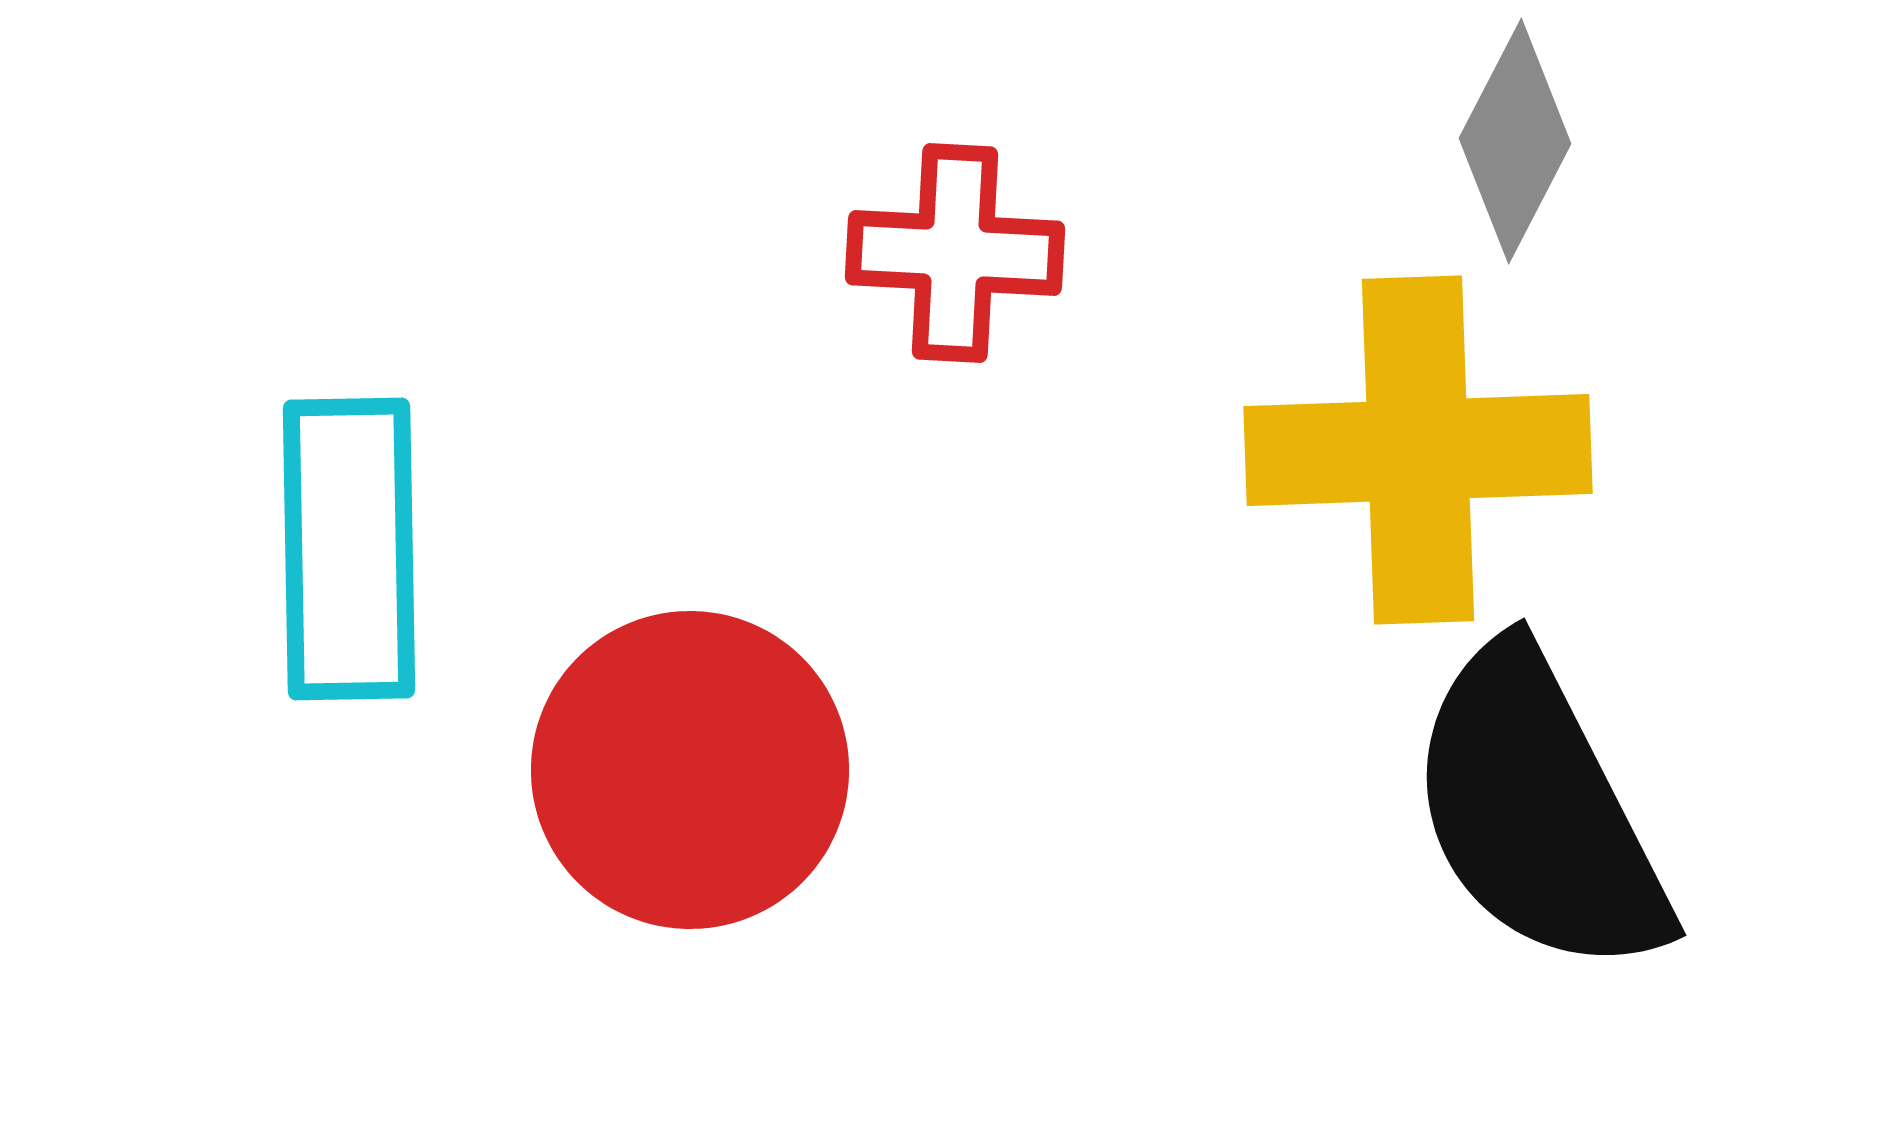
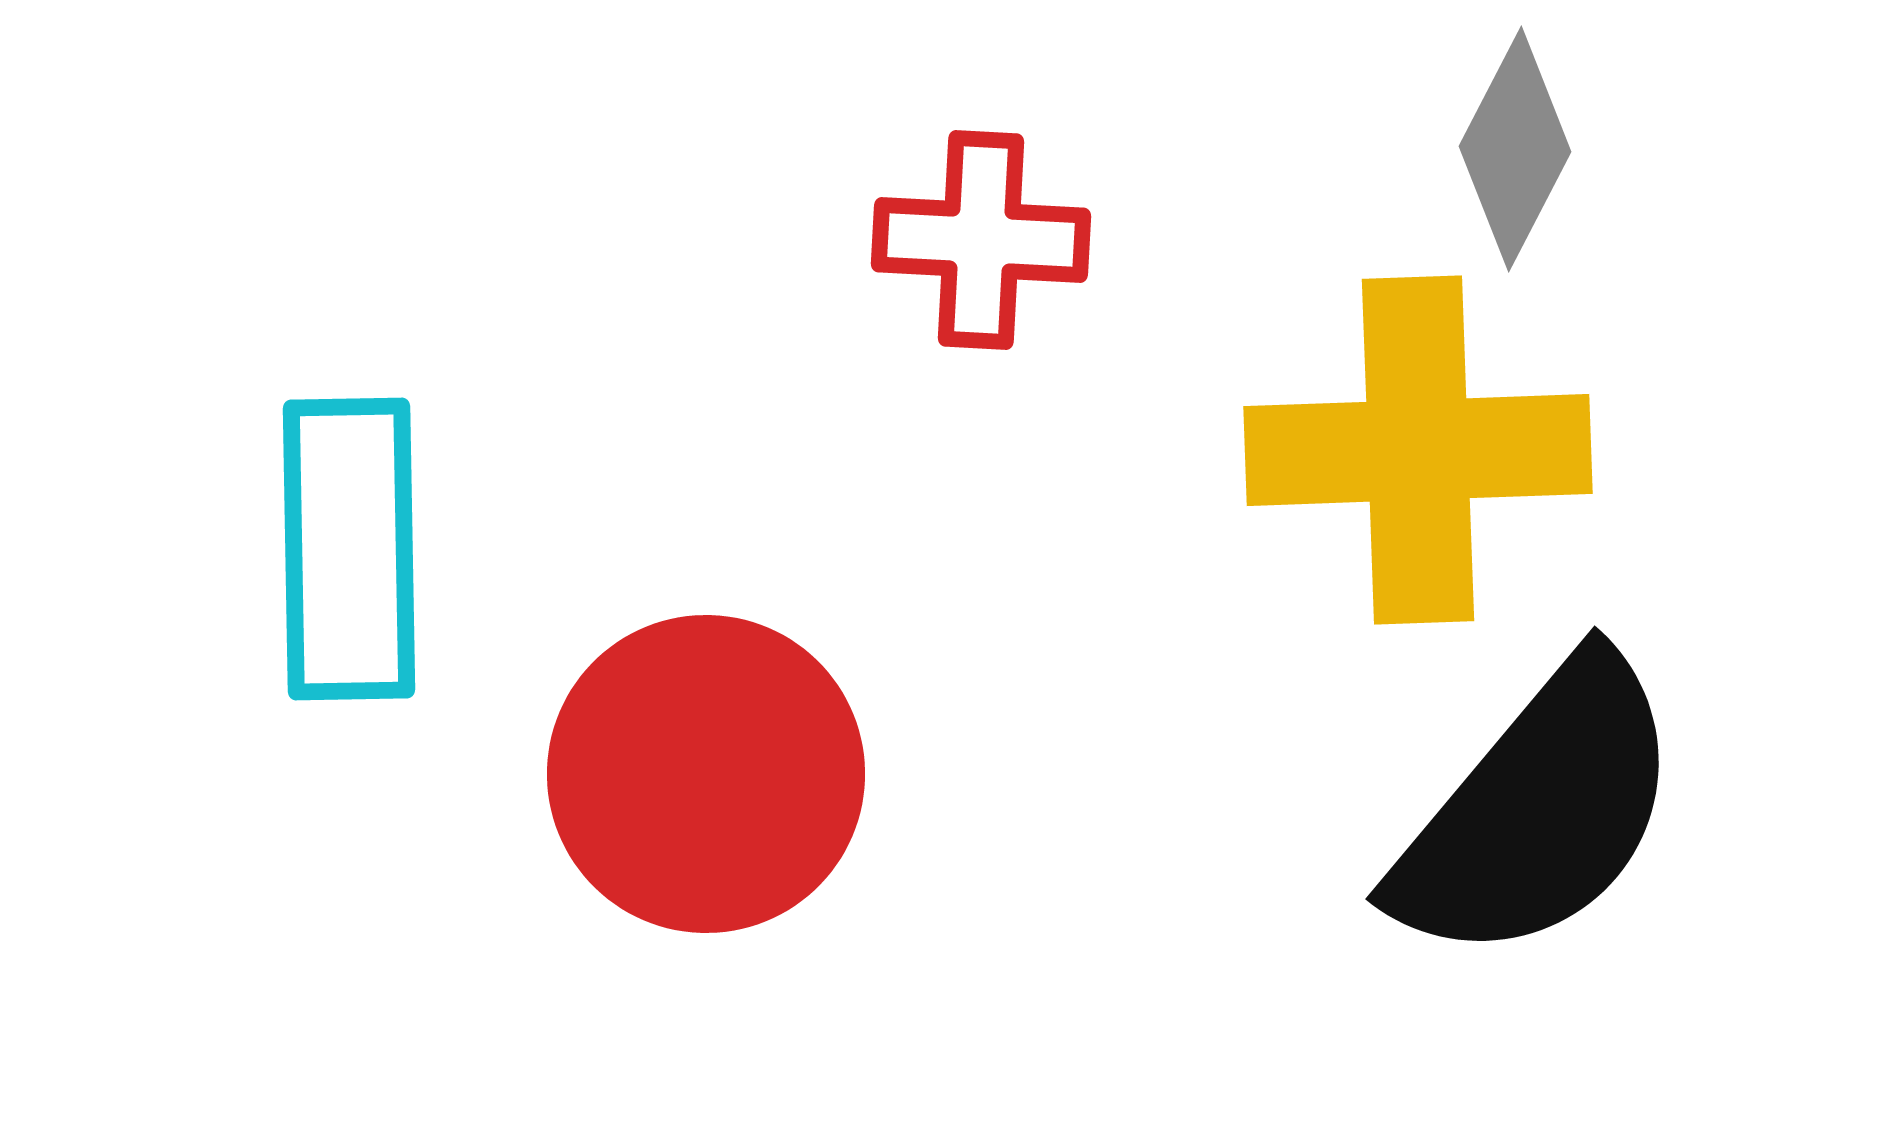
gray diamond: moved 8 px down
red cross: moved 26 px right, 13 px up
red circle: moved 16 px right, 4 px down
black semicircle: rotated 113 degrees counterclockwise
